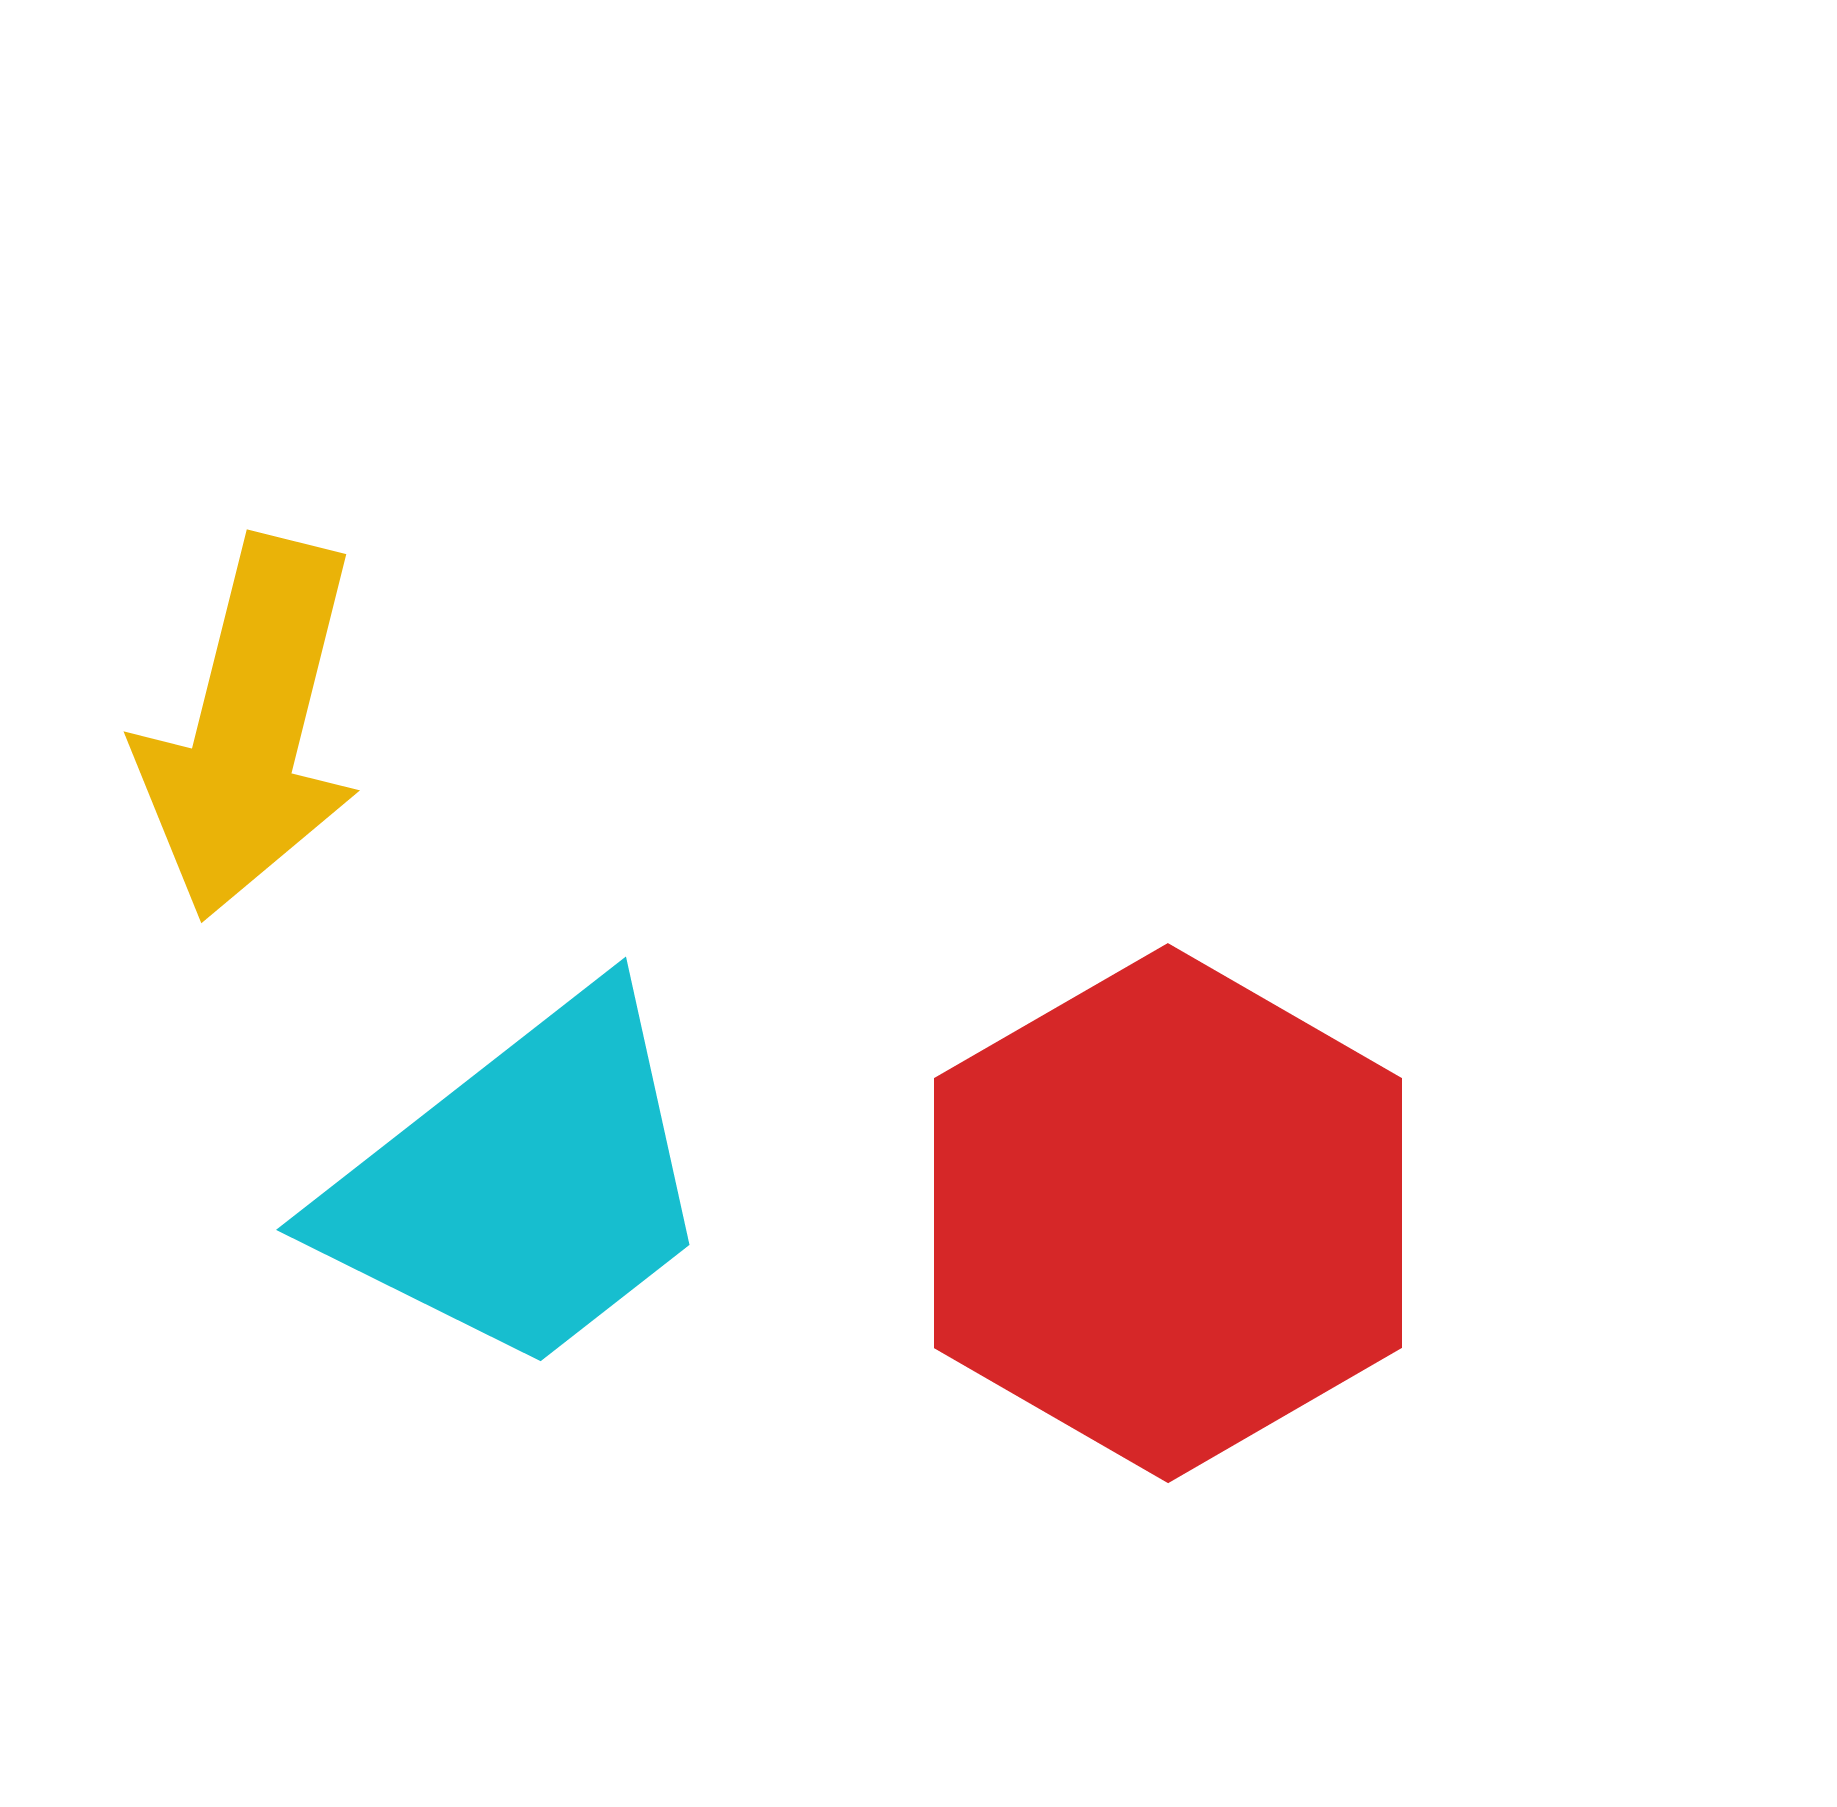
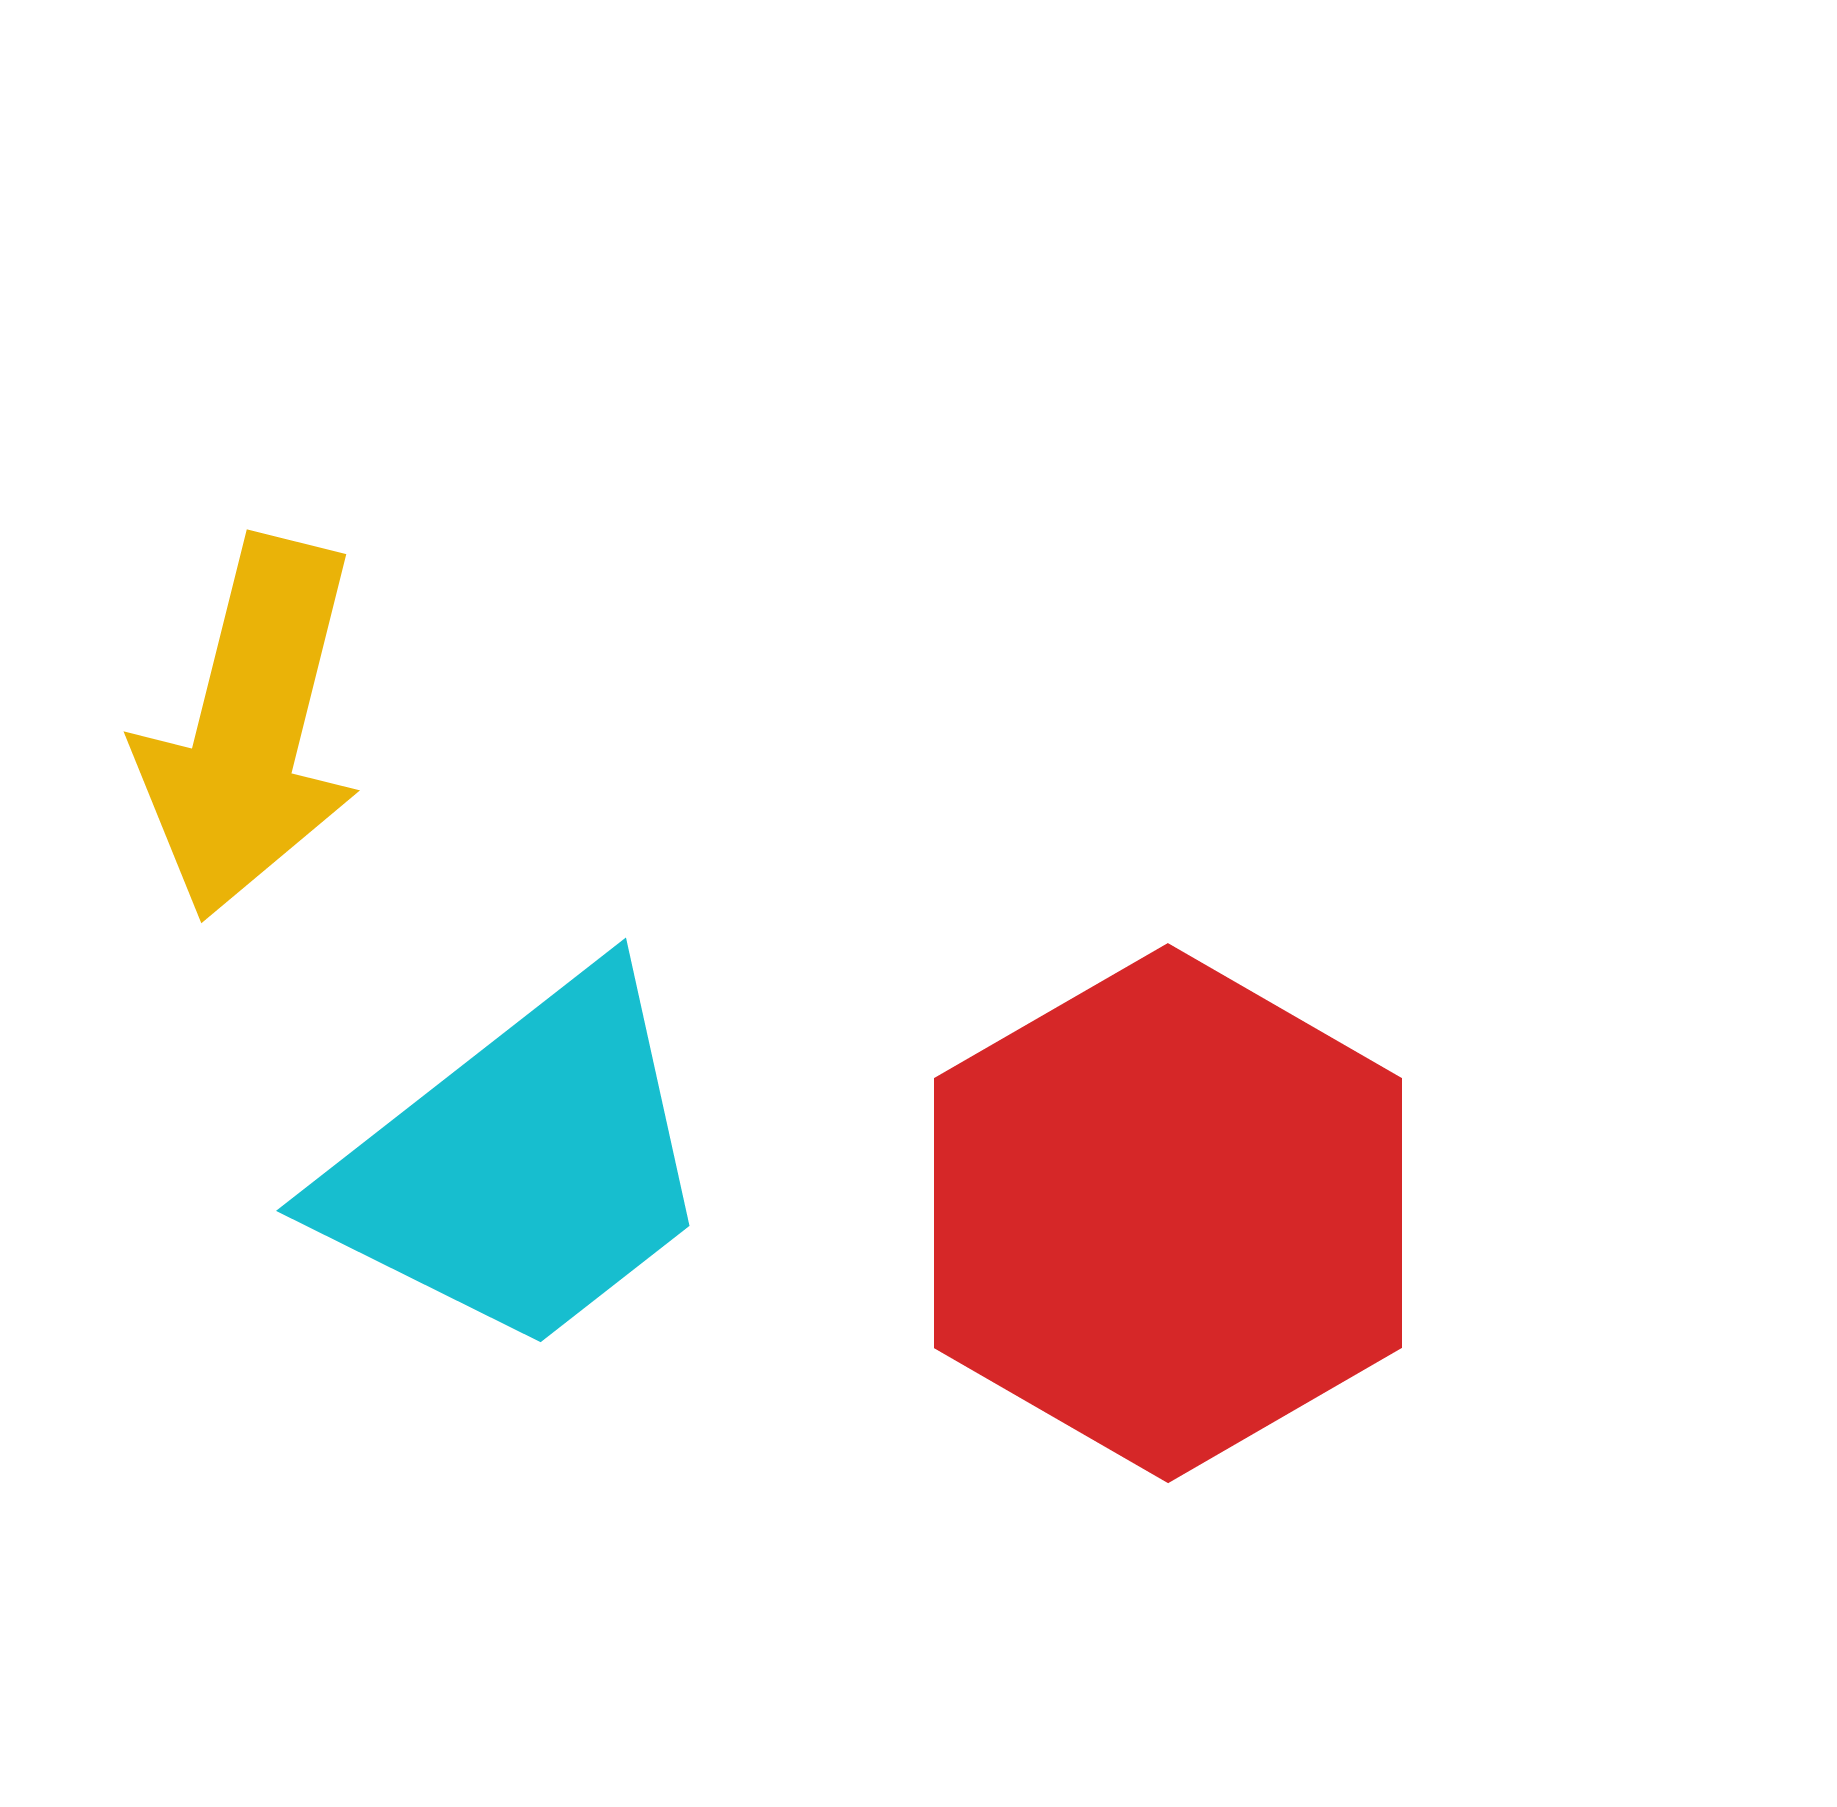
cyan trapezoid: moved 19 px up
